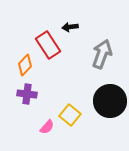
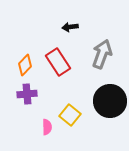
red rectangle: moved 10 px right, 17 px down
purple cross: rotated 12 degrees counterclockwise
pink semicircle: rotated 42 degrees counterclockwise
